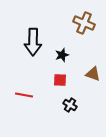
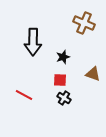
black star: moved 1 px right, 2 px down
red line: rotated 18 degrees clockwise
black cross: moved 6 px left, 7 px up
